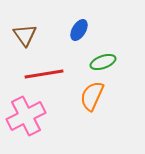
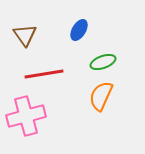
orange semicircle: moved 9 px right
pink cross: rotated 12 degrees clockwise
